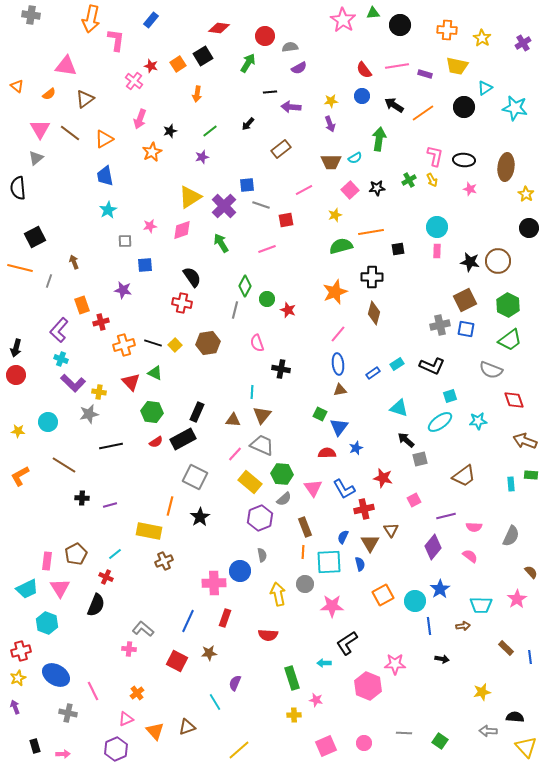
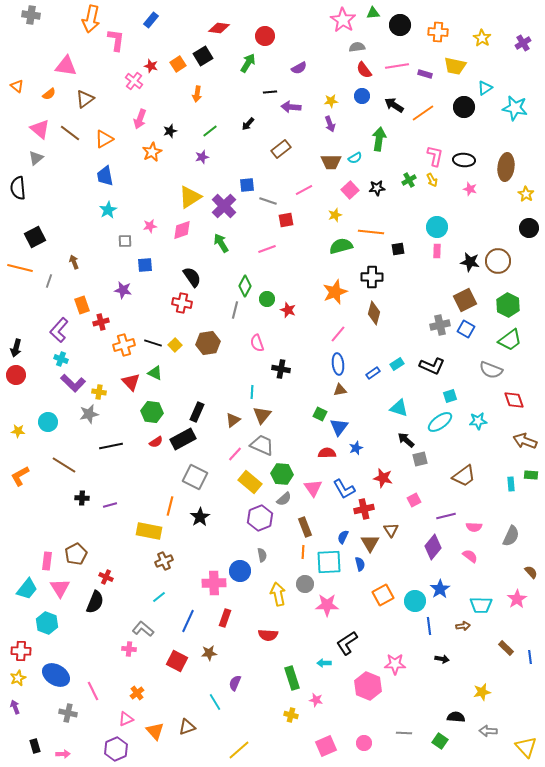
orange cross at (447, 30): moved 9 px left, 2 px down
gray semicircle at (290, 47): moved 67 px right
yellow trapezoid at (457, 66): moved 2 px left
pink triangle at (40, 129): rotated 20 degrees counterclockwise
gray line at (261, 205): moved 7 px right, 4 px up
orange line at (371, 232): rotated 15 degrees clockwise
blue square at (466, 329): rotated 18 degrees clockwise
brown triangle at (233, 420): rotated 42 degrees counterclockwise
cyan line at (115, 554): moved 44 px right, 43 px down
cyan trapezoid at (27, 589): rotated 25 degrees counterclockwise
black semicircle at (96, 605): moved 1 px left, 3 px up
pink star at (332, 606): moved 5 px left, 1 px up
red cross at (21, 651): rotated 18 degrees clockwise
yellow cross at (294, 715): moved 3 px left; rotated 16 degrees clockwise
black semicircle at (515, 717): moved 59 px left
